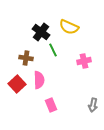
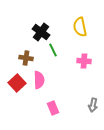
yellow semicircle: moved 11 px right; rotated 54 degrees clockwise
pink cross: rotated 16 degrees clockwise
red square: moved 1 px up
pink rectangle: moved 2 px right, 3 px down
